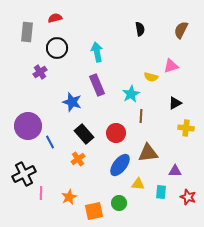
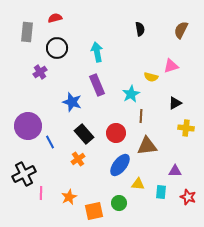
brown triangle: moved 1 px left, 7 px up
